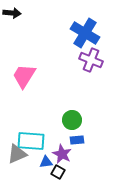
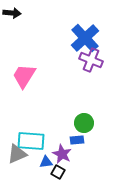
blue cross: moved 5 px down; rotated 16 degrees clockwise
green circle: moved 12 px right, 3 px down
